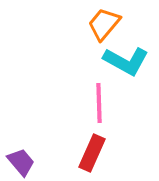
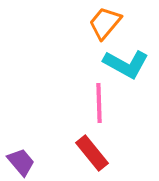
orange trapezoid: moved 1 px right, 1 px up
cyan L-shape: moved 3 px down
red rectangle: rotated 63 degrees counterclockwise
